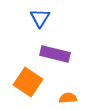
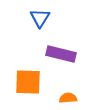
purple rectangle: moved 6 px right
orange square: rotated 32 degrees counterclockwise
